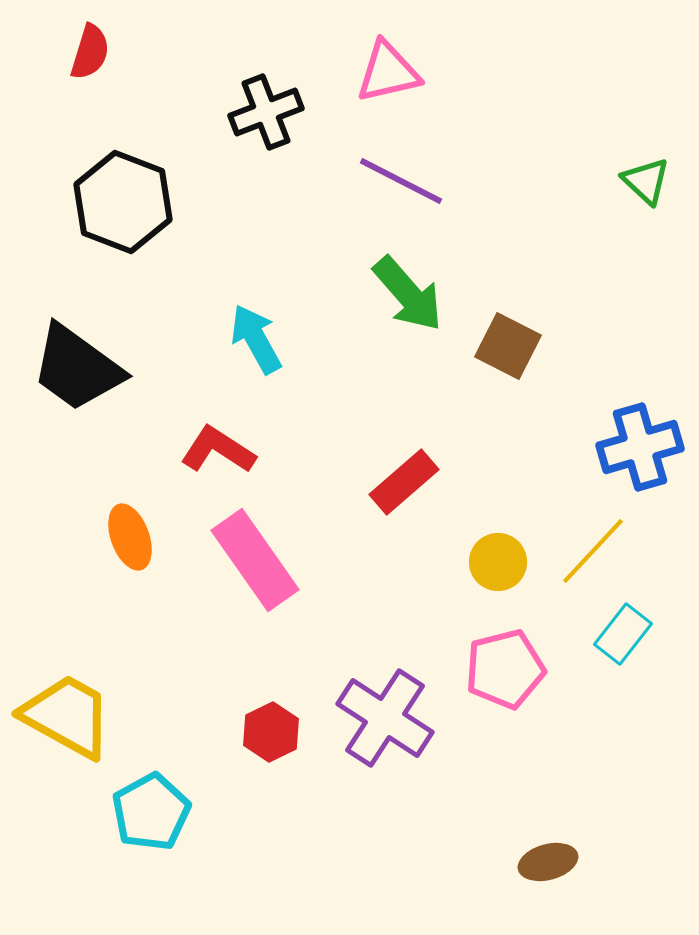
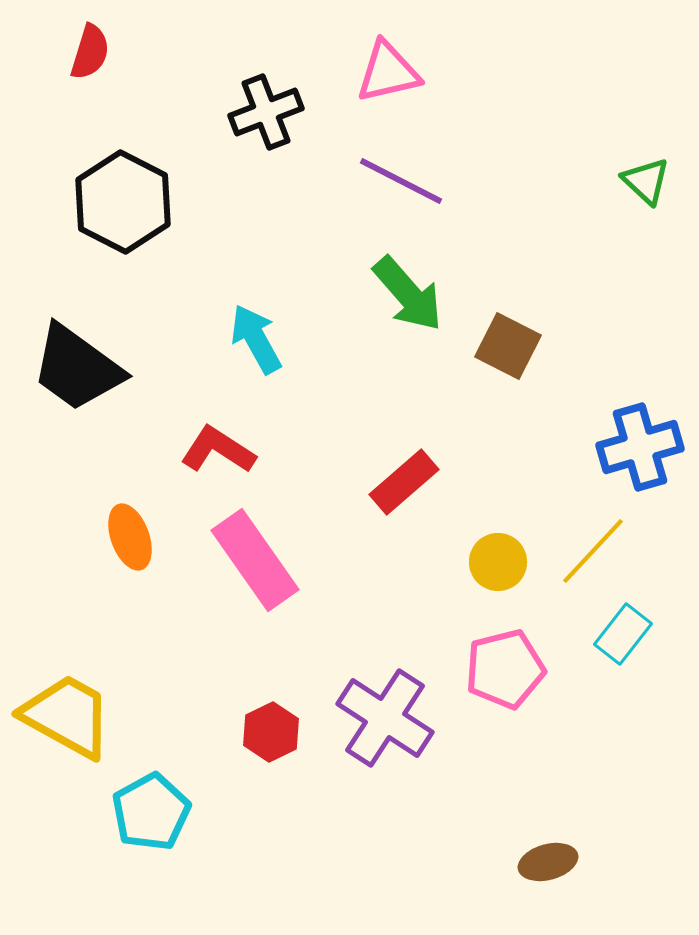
black hexagon: rotated 6 degrees clockwise
